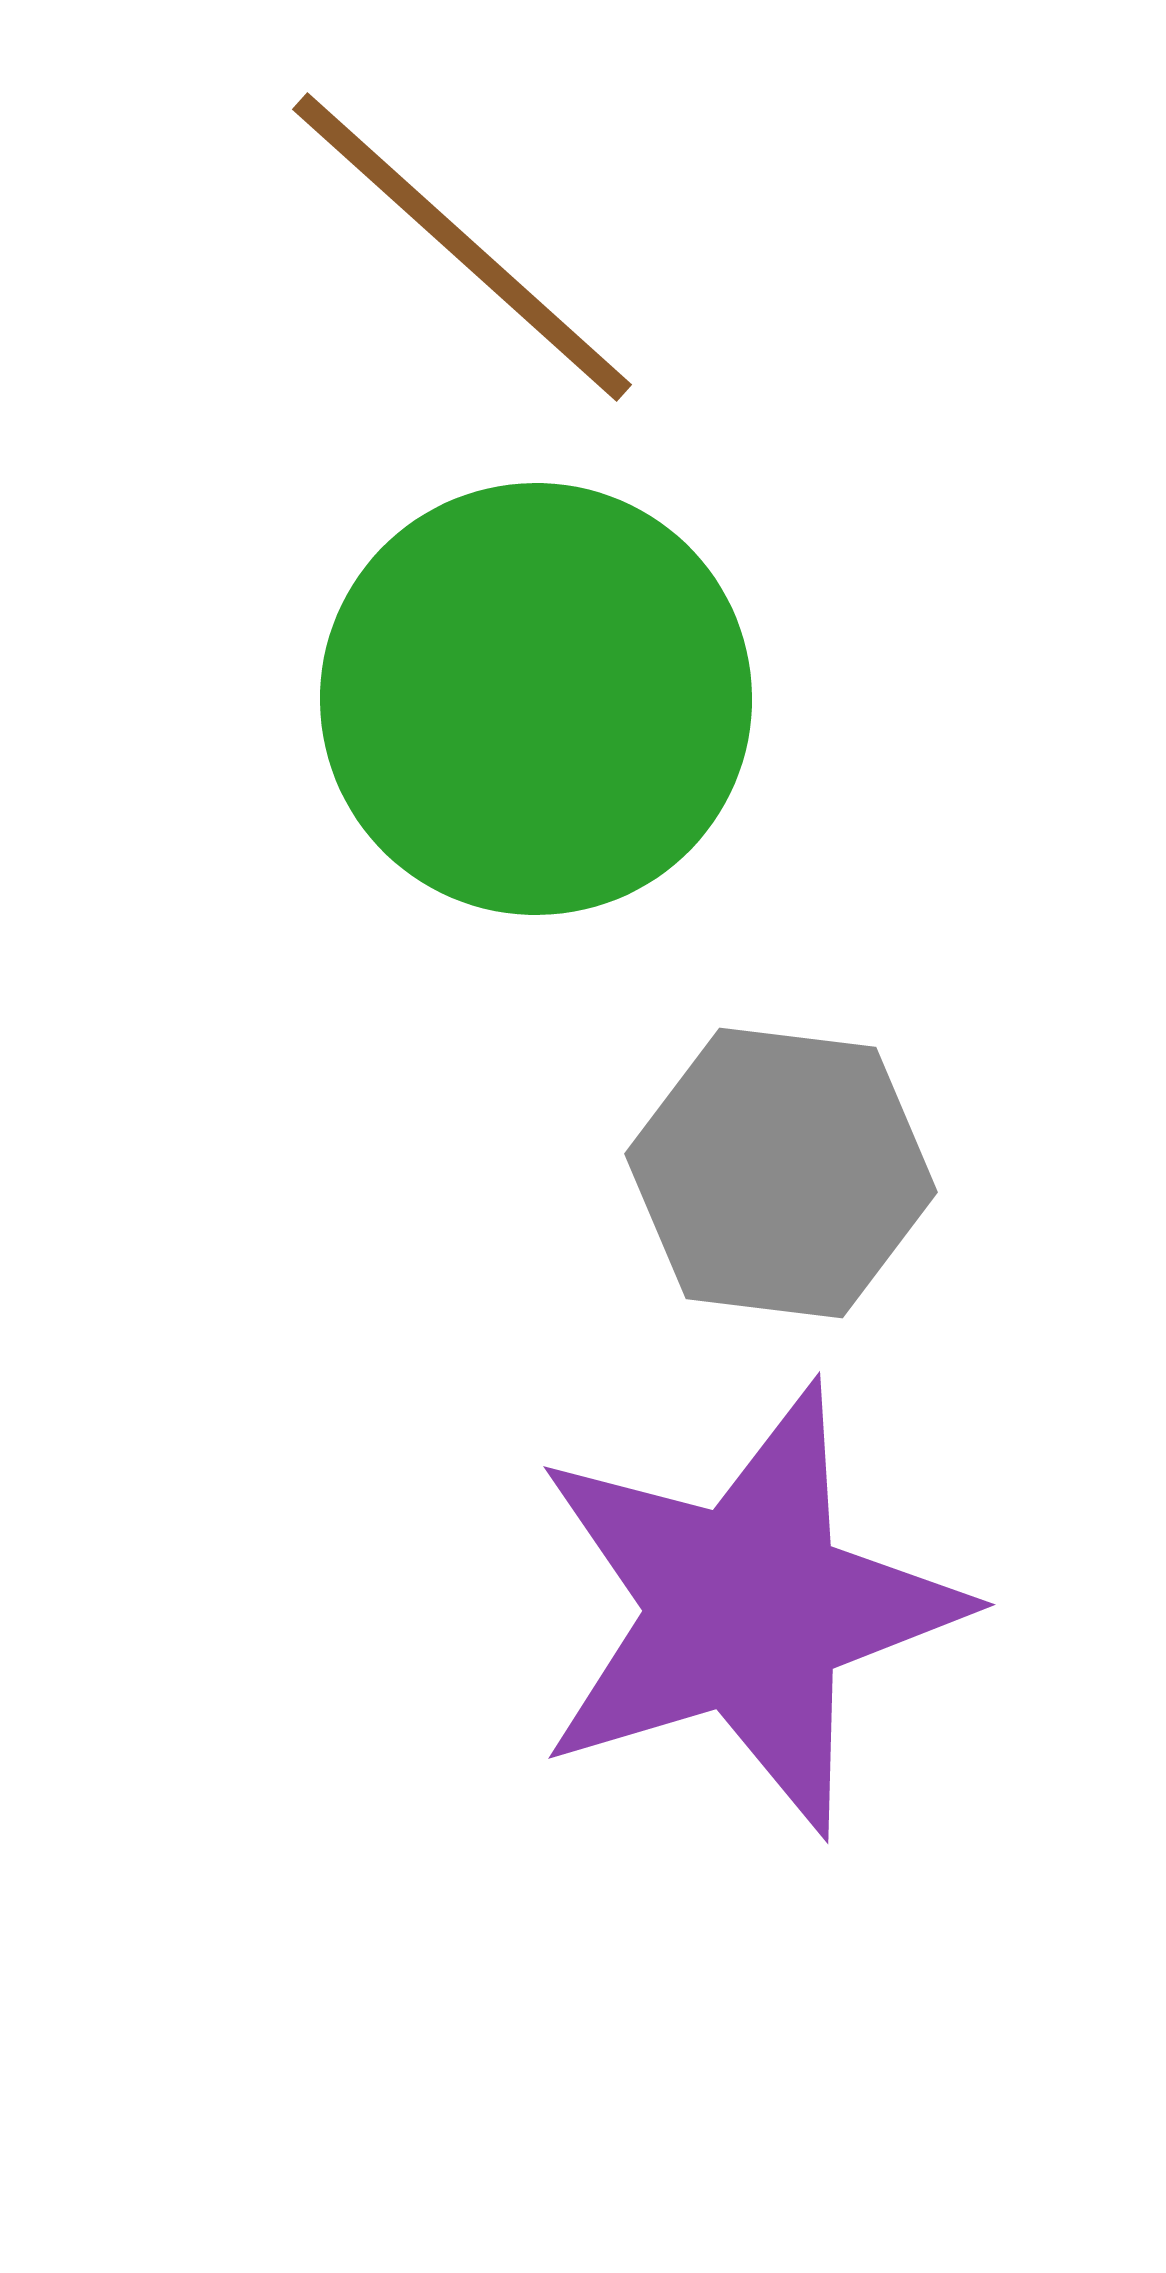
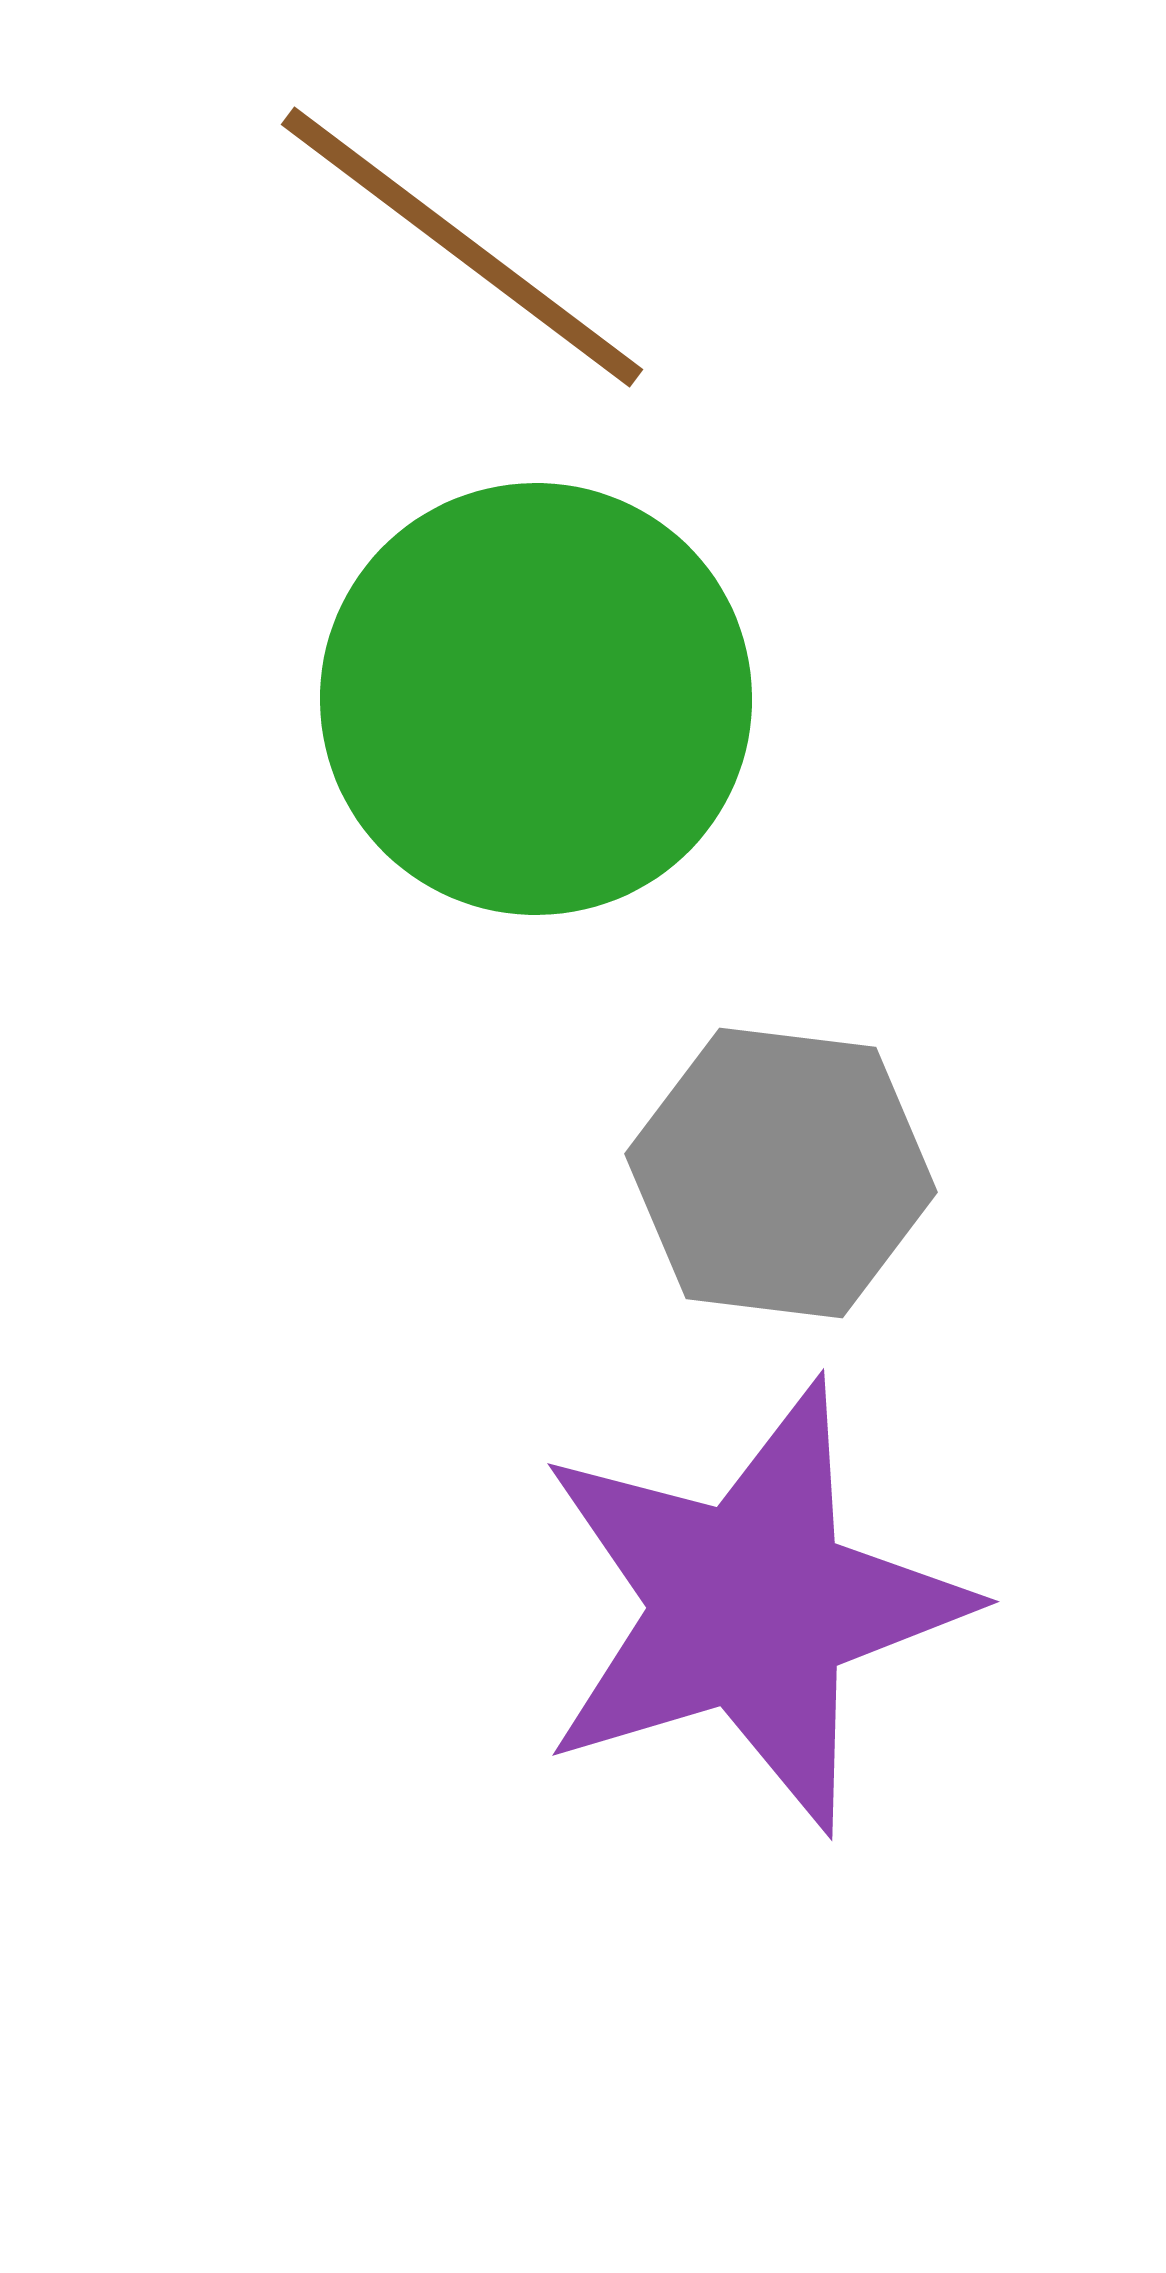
brown line: rotated 5 degrees counterclockwise
purple star: moved 4 px right, 3 px up
